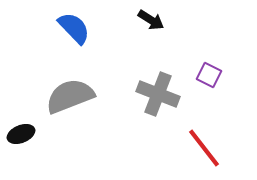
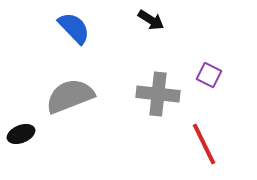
gray cross: rotated 15 degrees counterclockwise
red line: moved 4 px up; rotated 12 degrees clockwise
